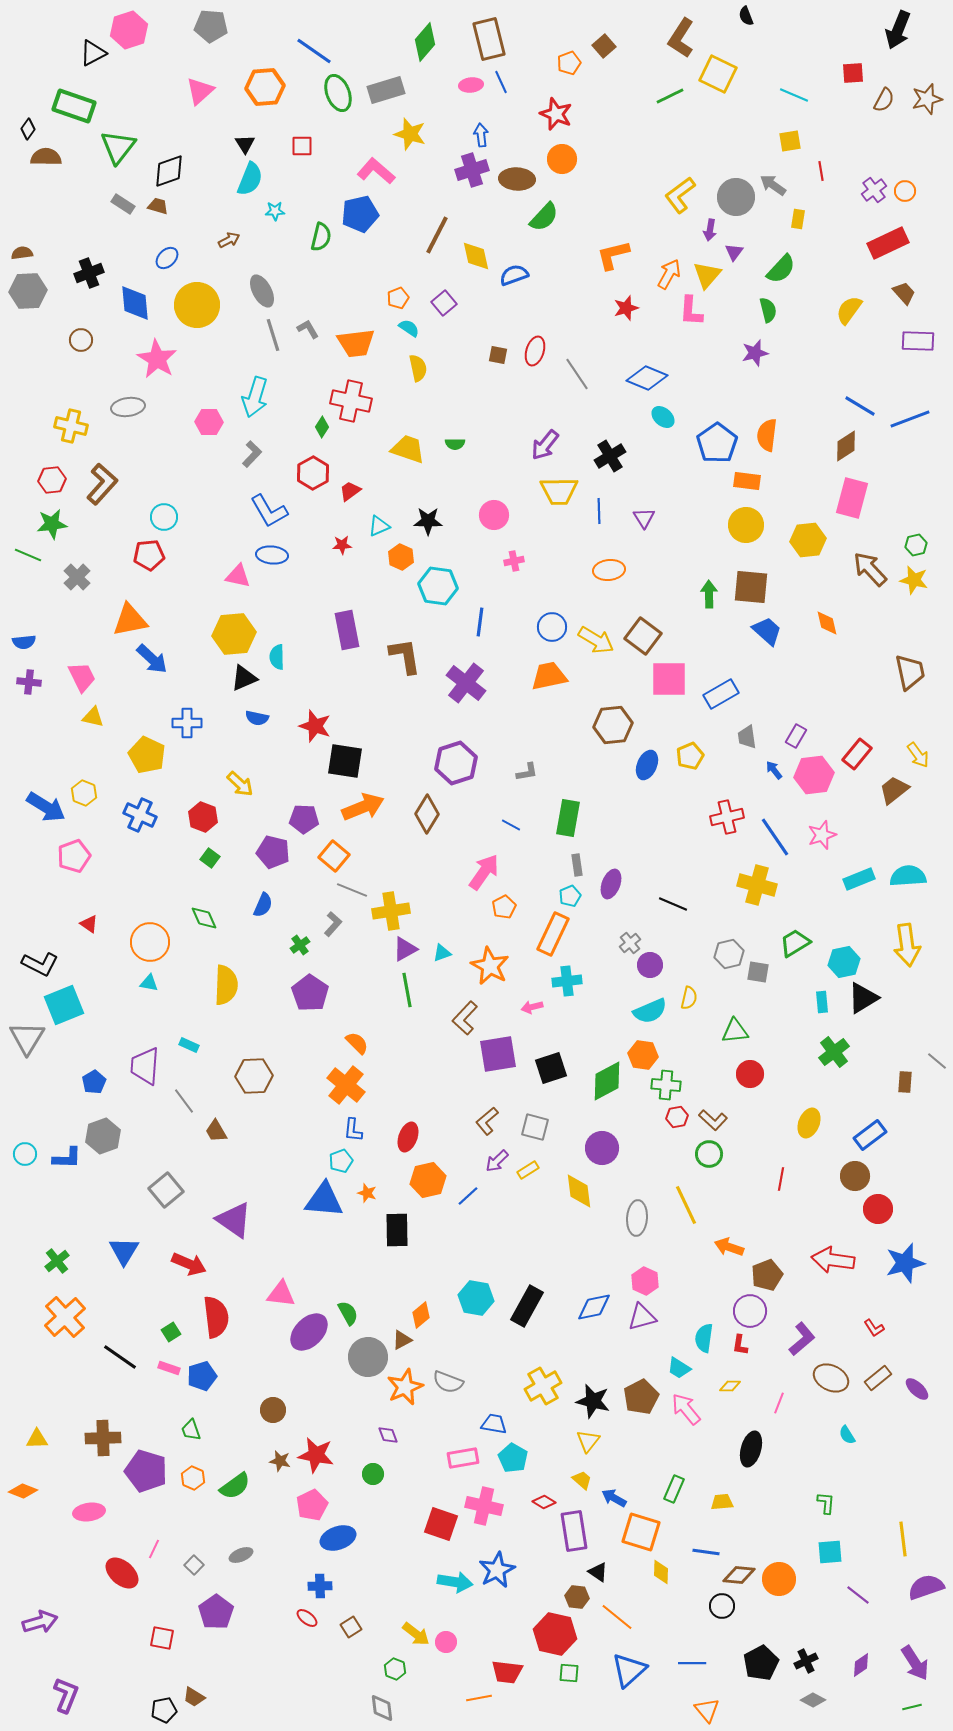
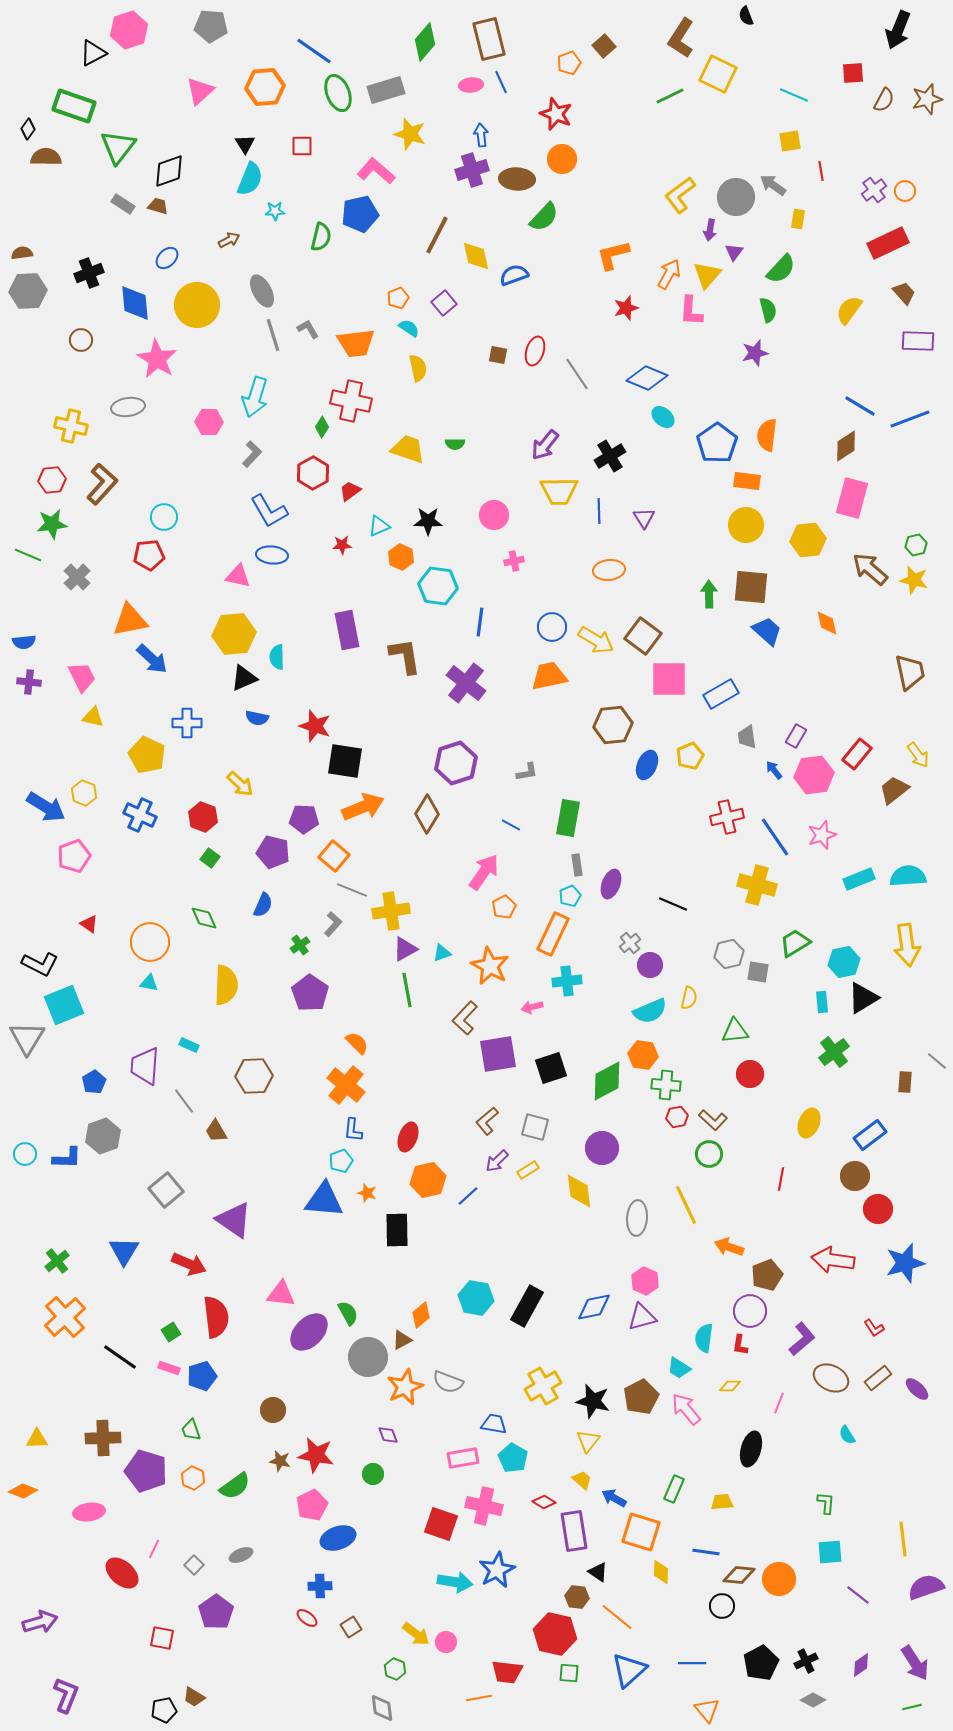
brown arrow at (870, 569): rotated 6 degrees counterclockwise
